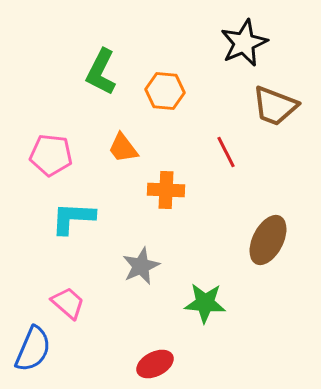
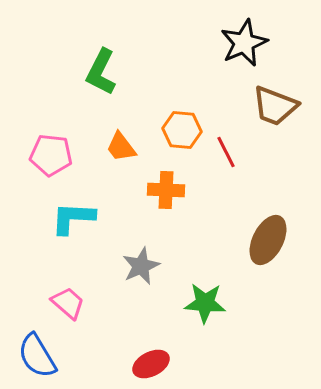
orange hexagon: moved 17 px right, 39 px down
orange trapezoid: moved 2 px left, 1 px up
blue semicircle: moved 4 px right, 7 px down; rotated 126 degrees clockwise
red ellipse: moved 4 px left
